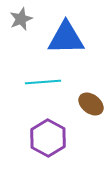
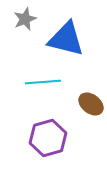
gray star: moved 4 px right
blue triangle: moved 1 px down; rotated 15 degrees clockwise
purple hexagon: rotated 15 degrees clockwise
